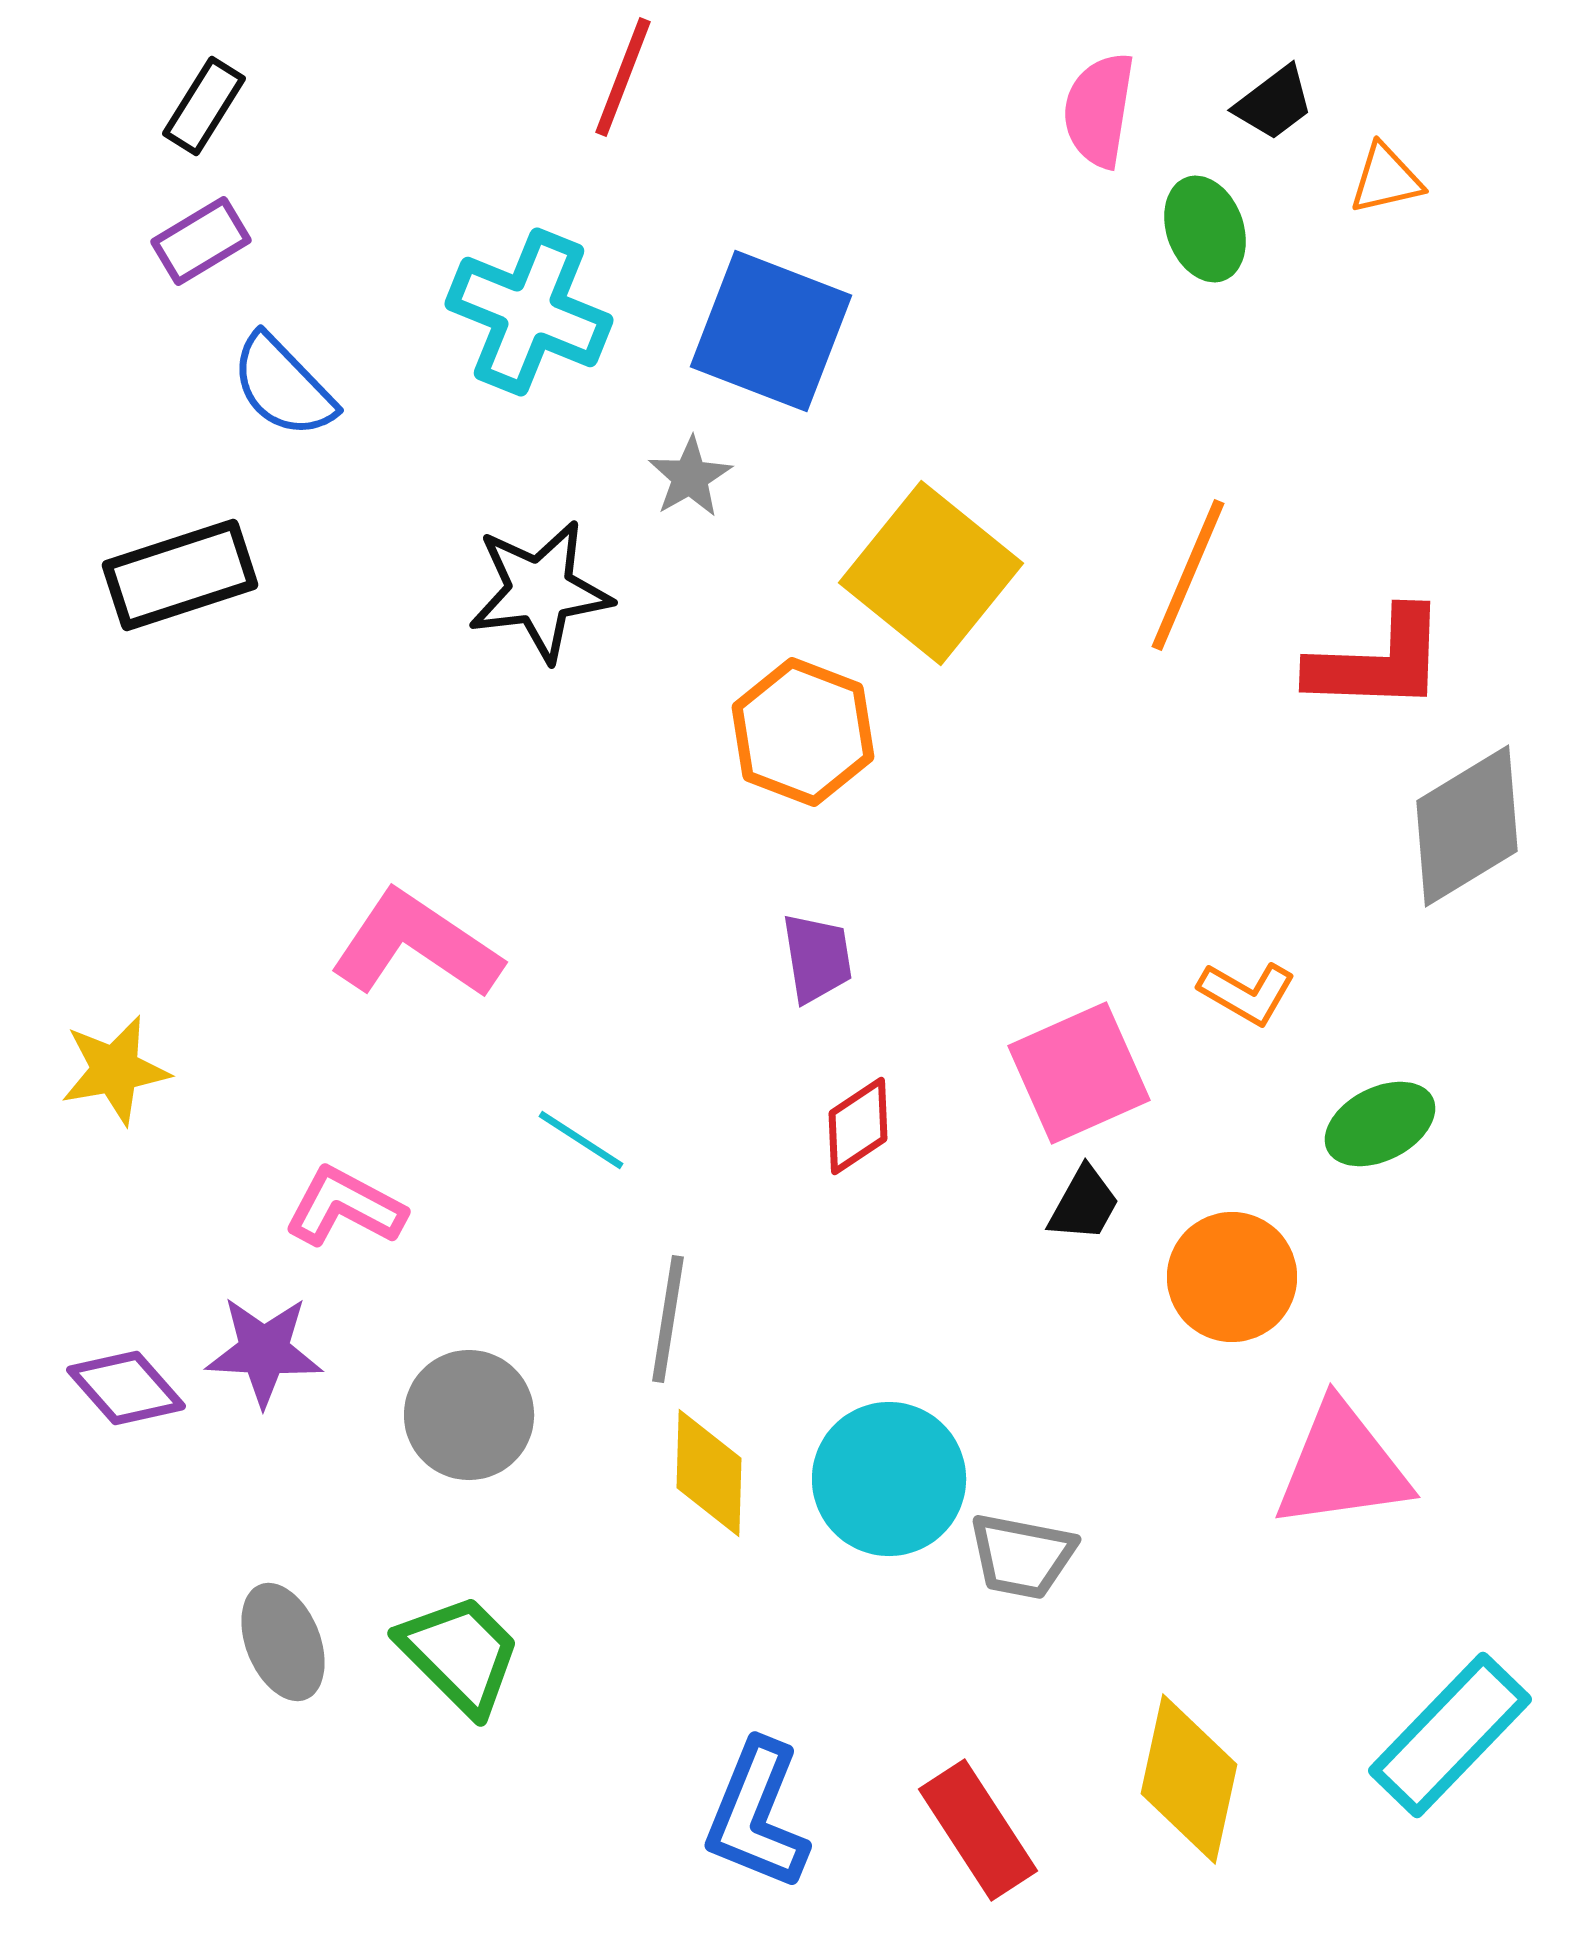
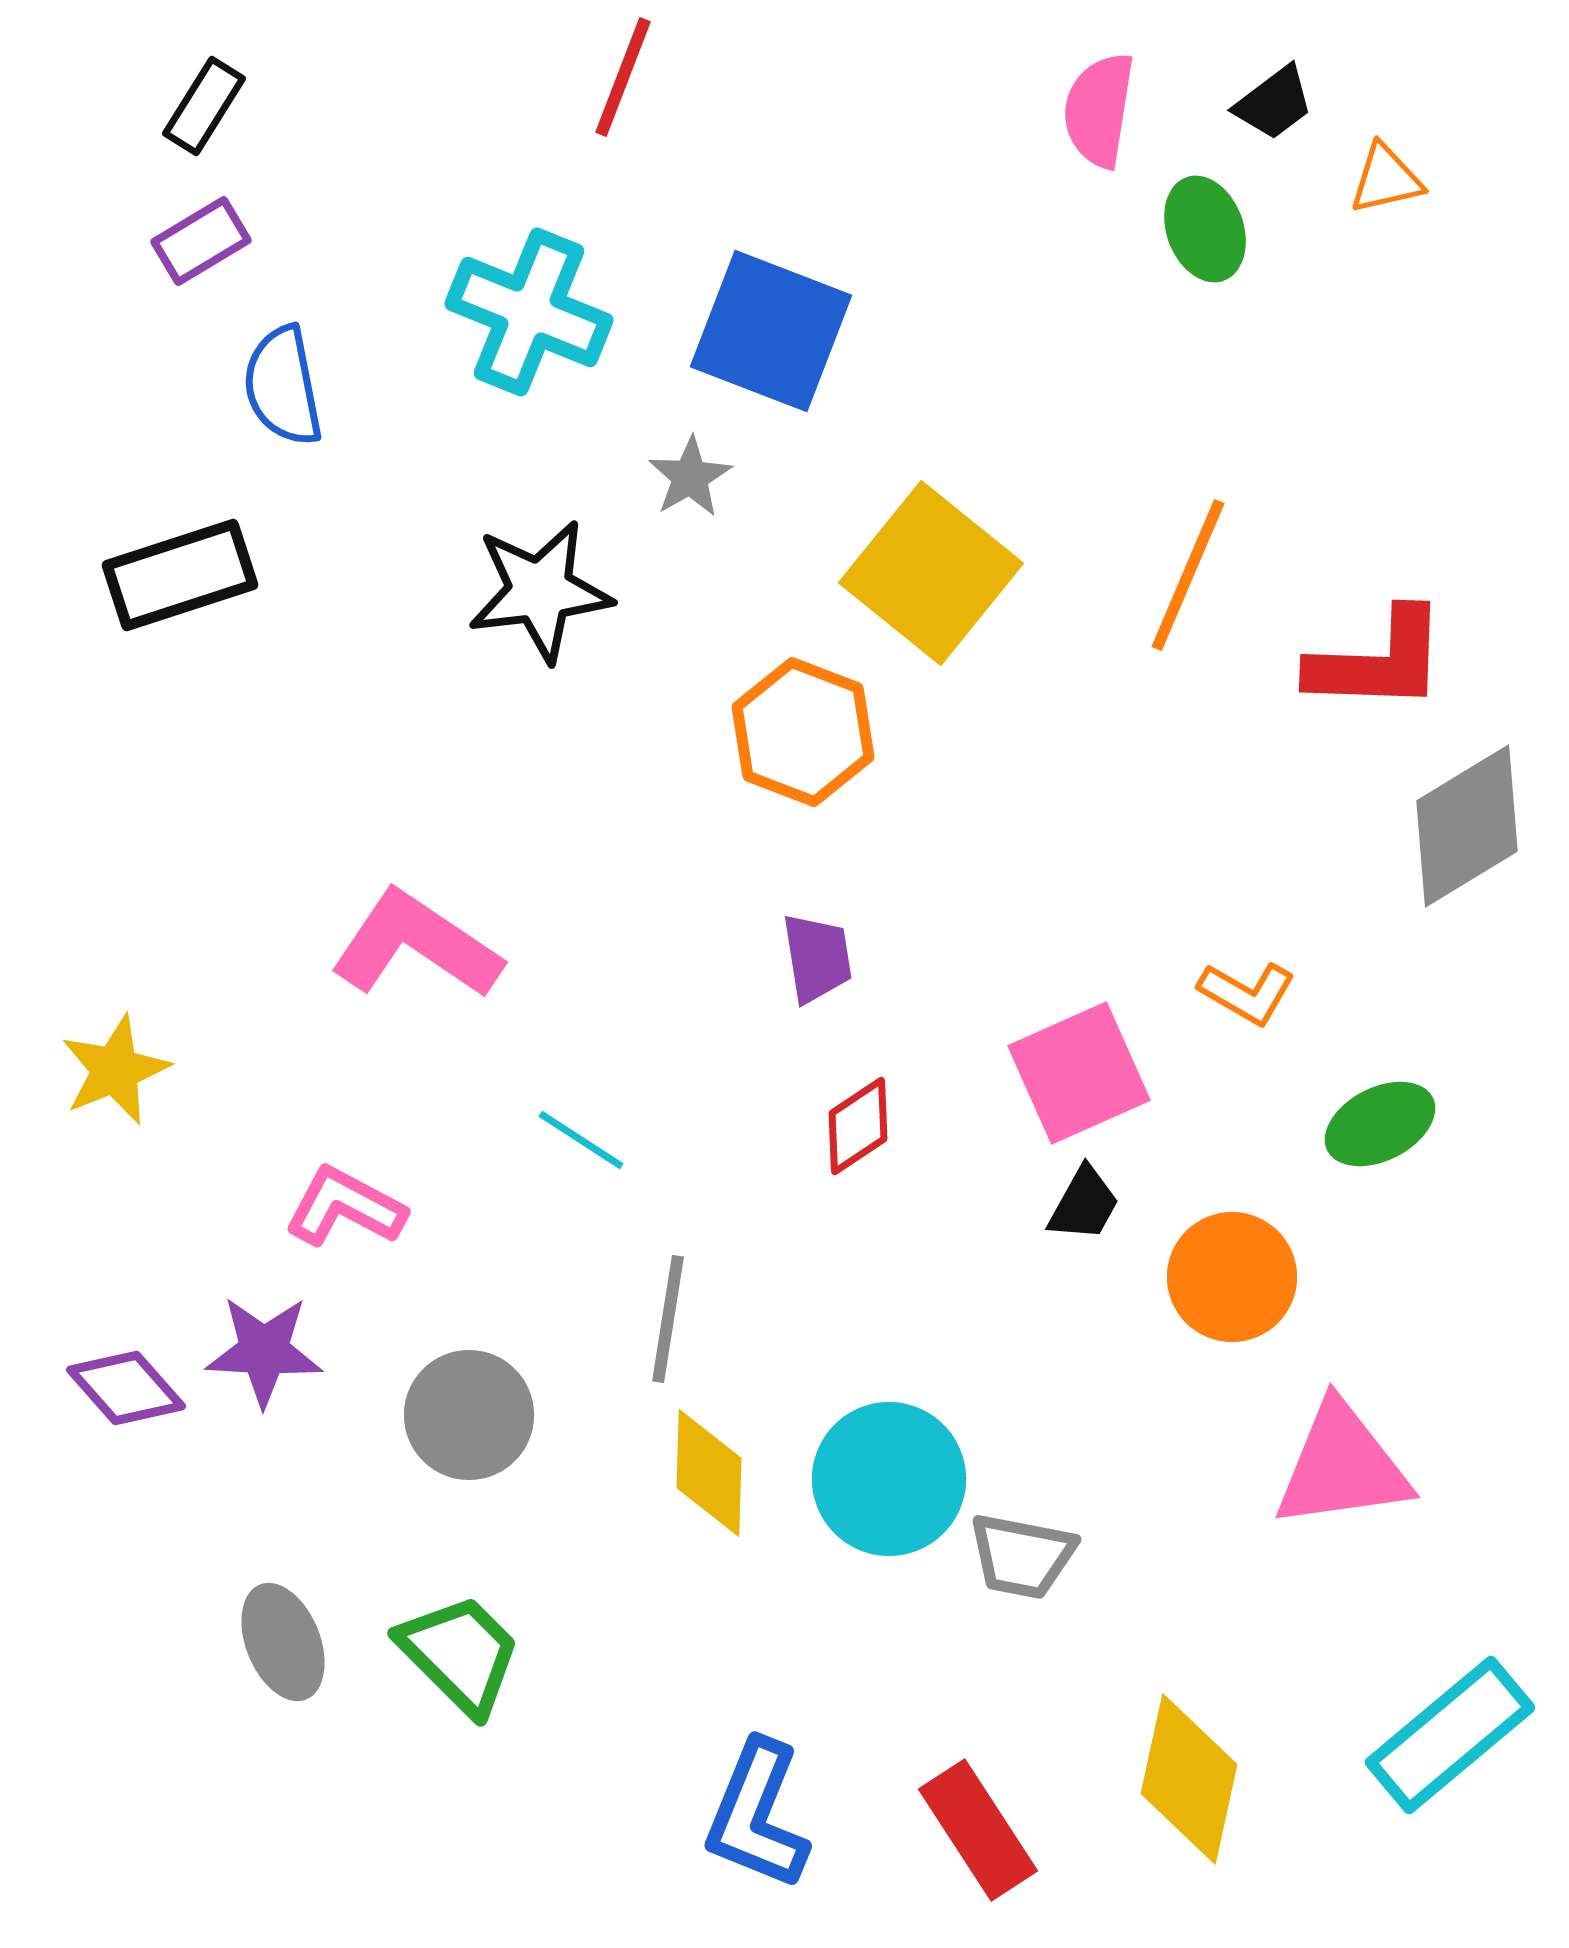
blue semicircle at (283, 386): rotated 33 degrees clockwise
yellow star at (115, 1070): rotated 12 degrees counterclockwise
cyan rectangle at (1450, 1735): rotated 6 degrees clockwise
